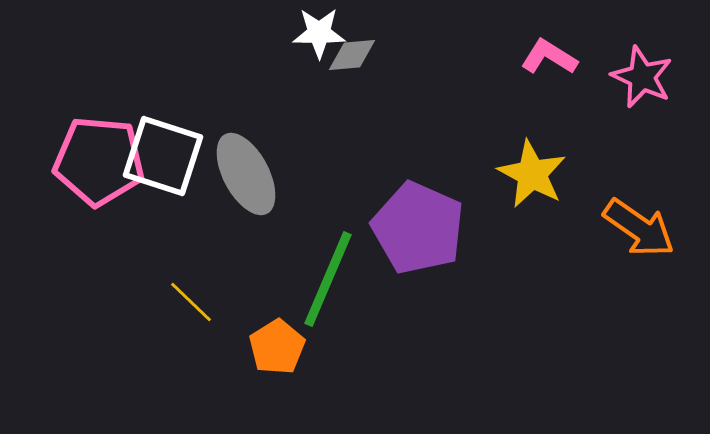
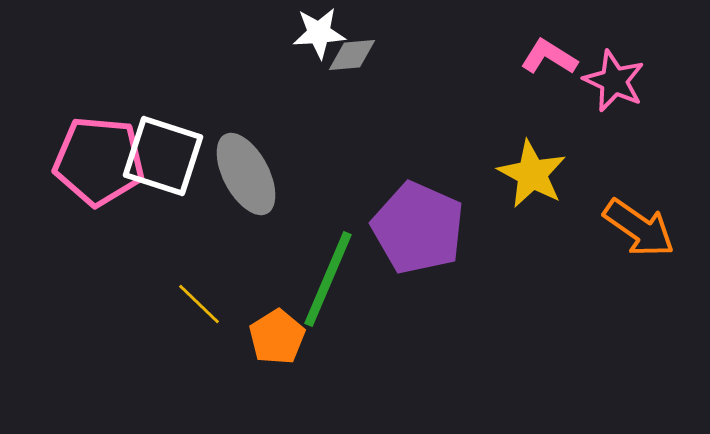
white star: rotated 4 degrees counterclockwise
pink star: moved 28 px left, 4 px down
yellow line: moved 8 px right, 2 px down
orange pentagon: moved 10 px up
